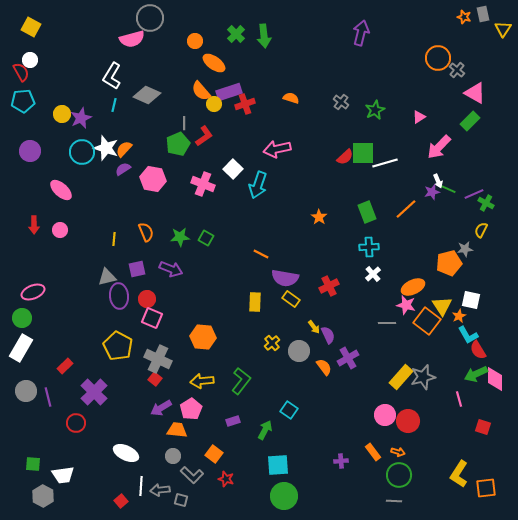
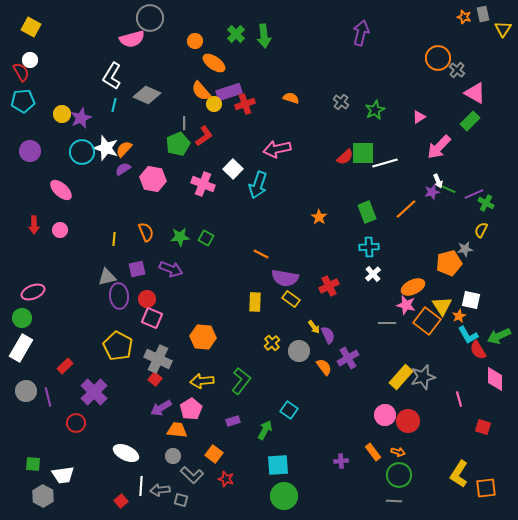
green arrow at (476, 374): moved 23 px right, 38 px up
